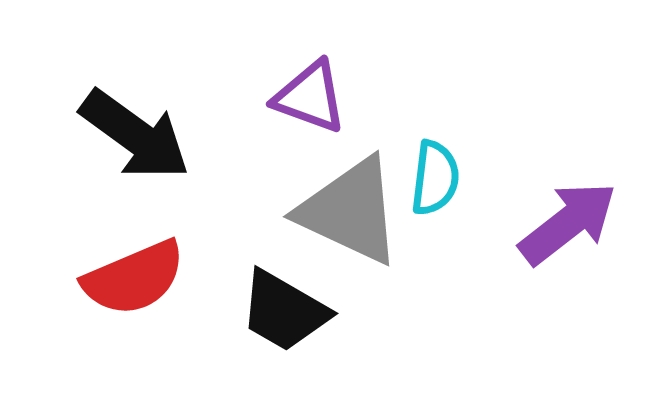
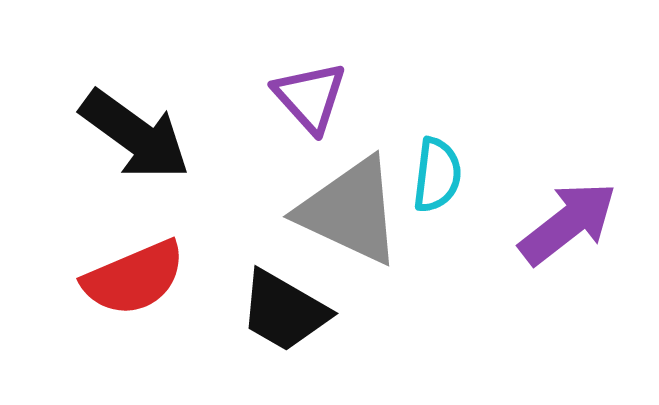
purple triangle: rotated 28 degrees clockwise
cyan semicircle: moved 2 px right, 3 px up
